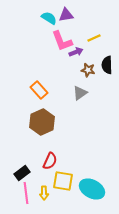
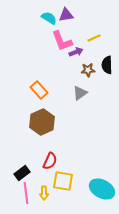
brown star: rotated 16 degrees counterclockwise
cyan ellipse: moved 10 px right
